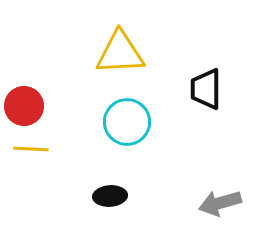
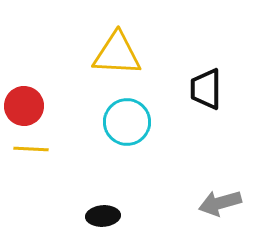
yellow triangle: moved 3 px left, 1 px down; rotated 6 degrees clockwise
black ellipse: moved 7 px left, 20 px down
